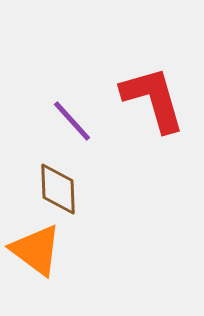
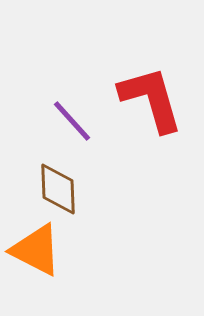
red L-shape: moved 2 px left
orange triangle: rotated 10 degrees counterclockwise
